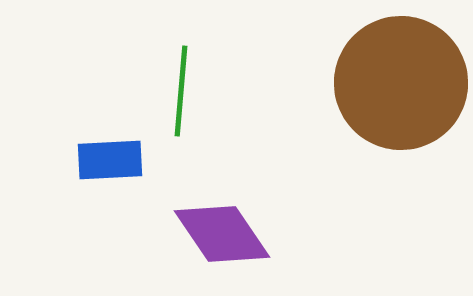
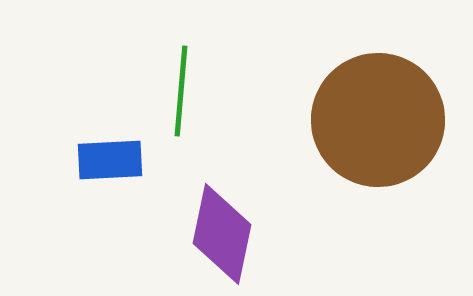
brown circle: moved 23 px left, 37 px down
purple diamond: rotated 46 degrees clockwise
